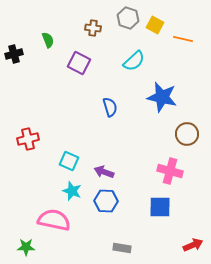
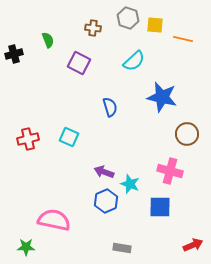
yellow square: rotated 24 degrees counterclockwise
cyan square: moved 24 px up
cyan star: moved 58 px right, 7 px up
blue hexagon: rotated 25 degrees counterclockwise
